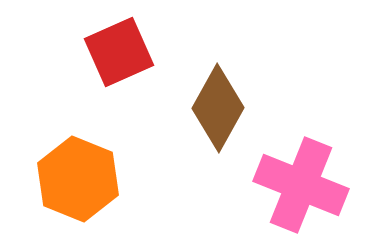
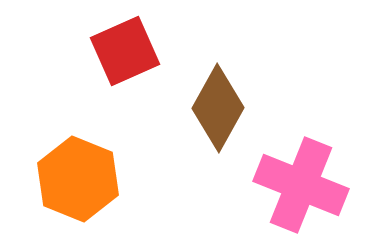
red square: moved 6 px right, 1 px up
